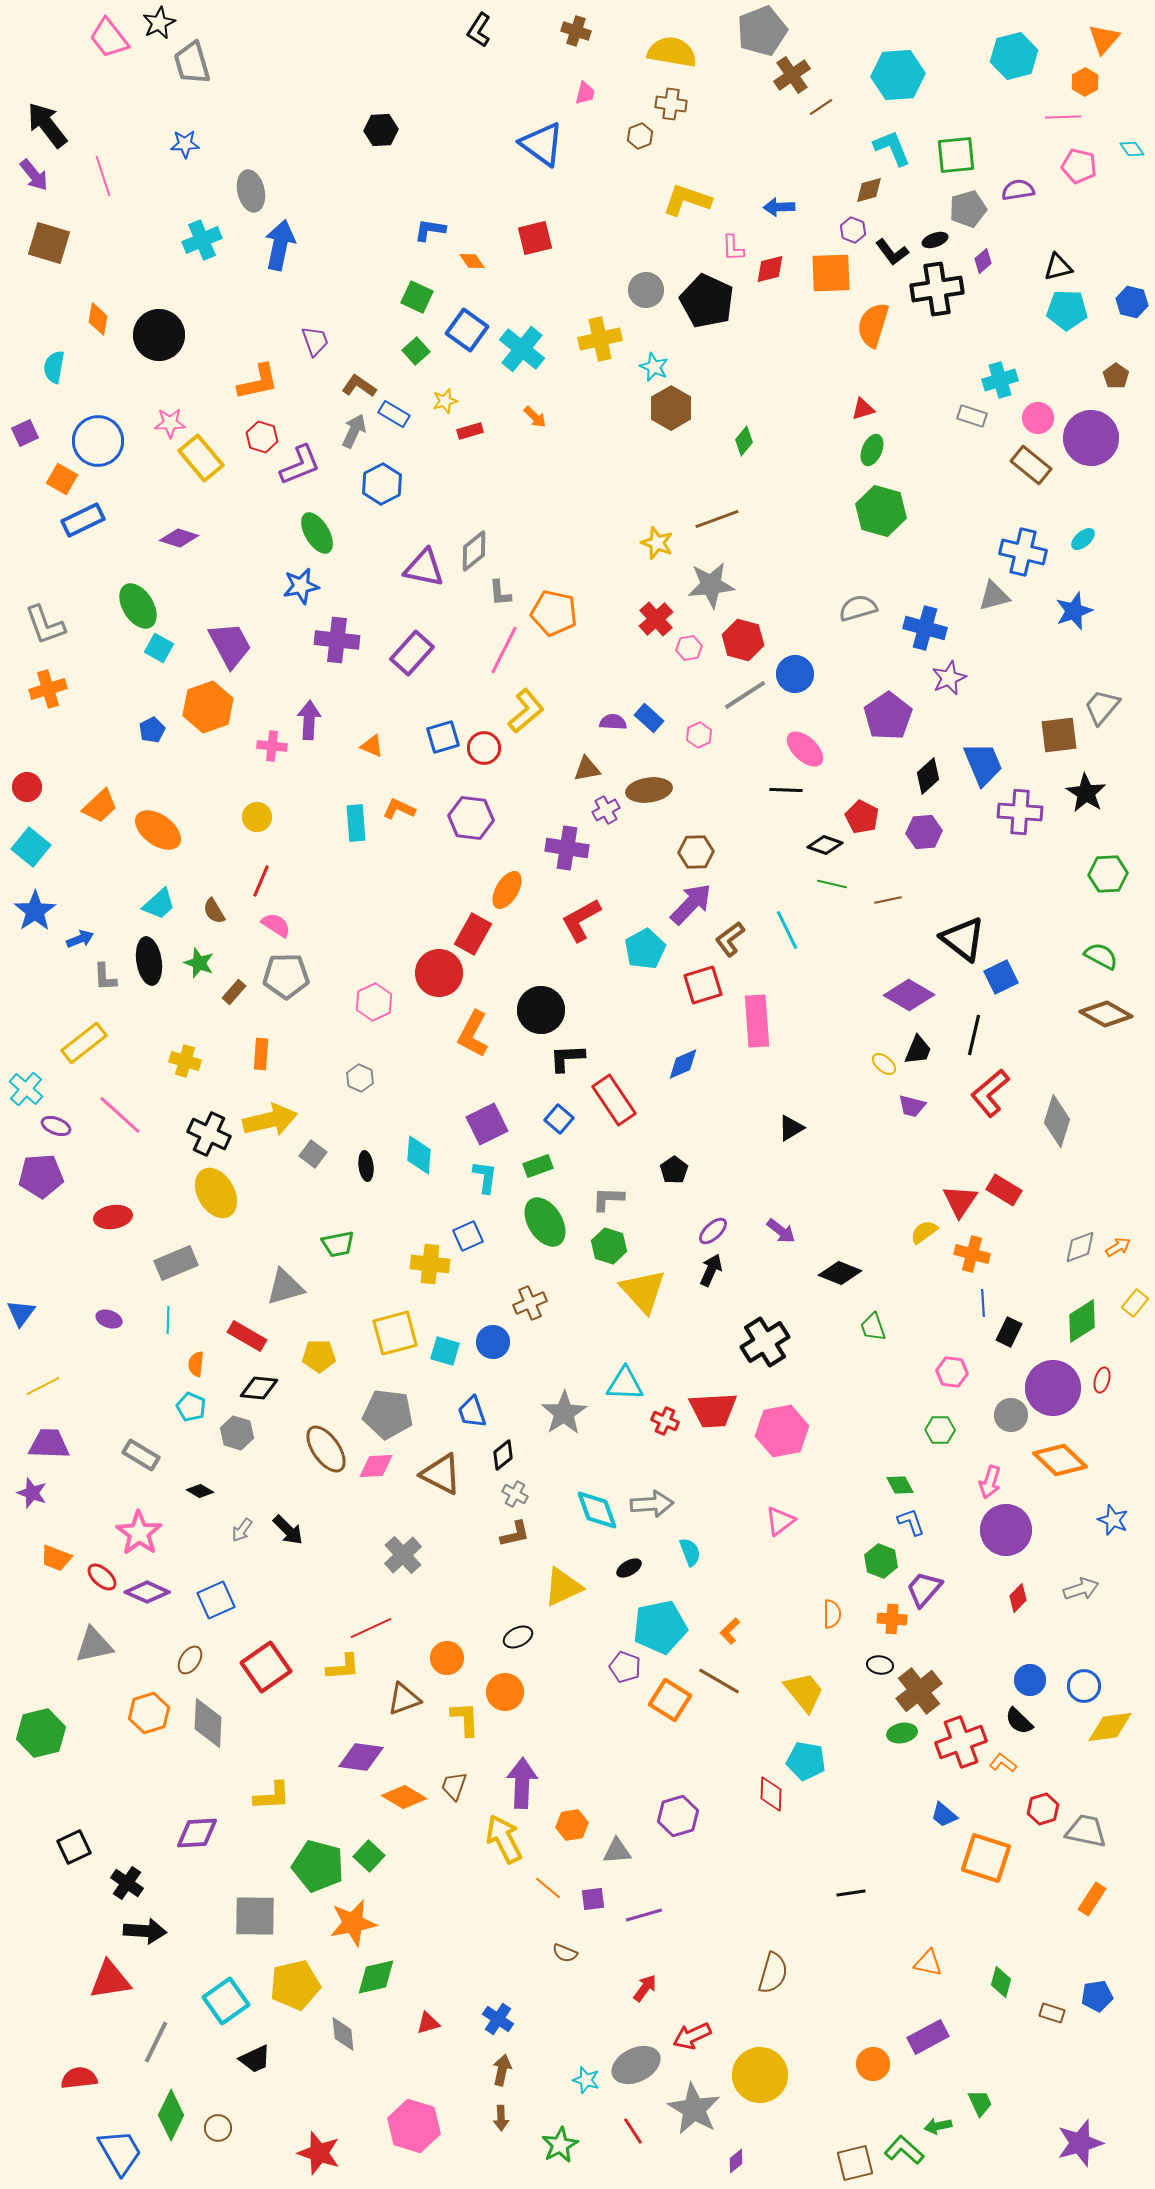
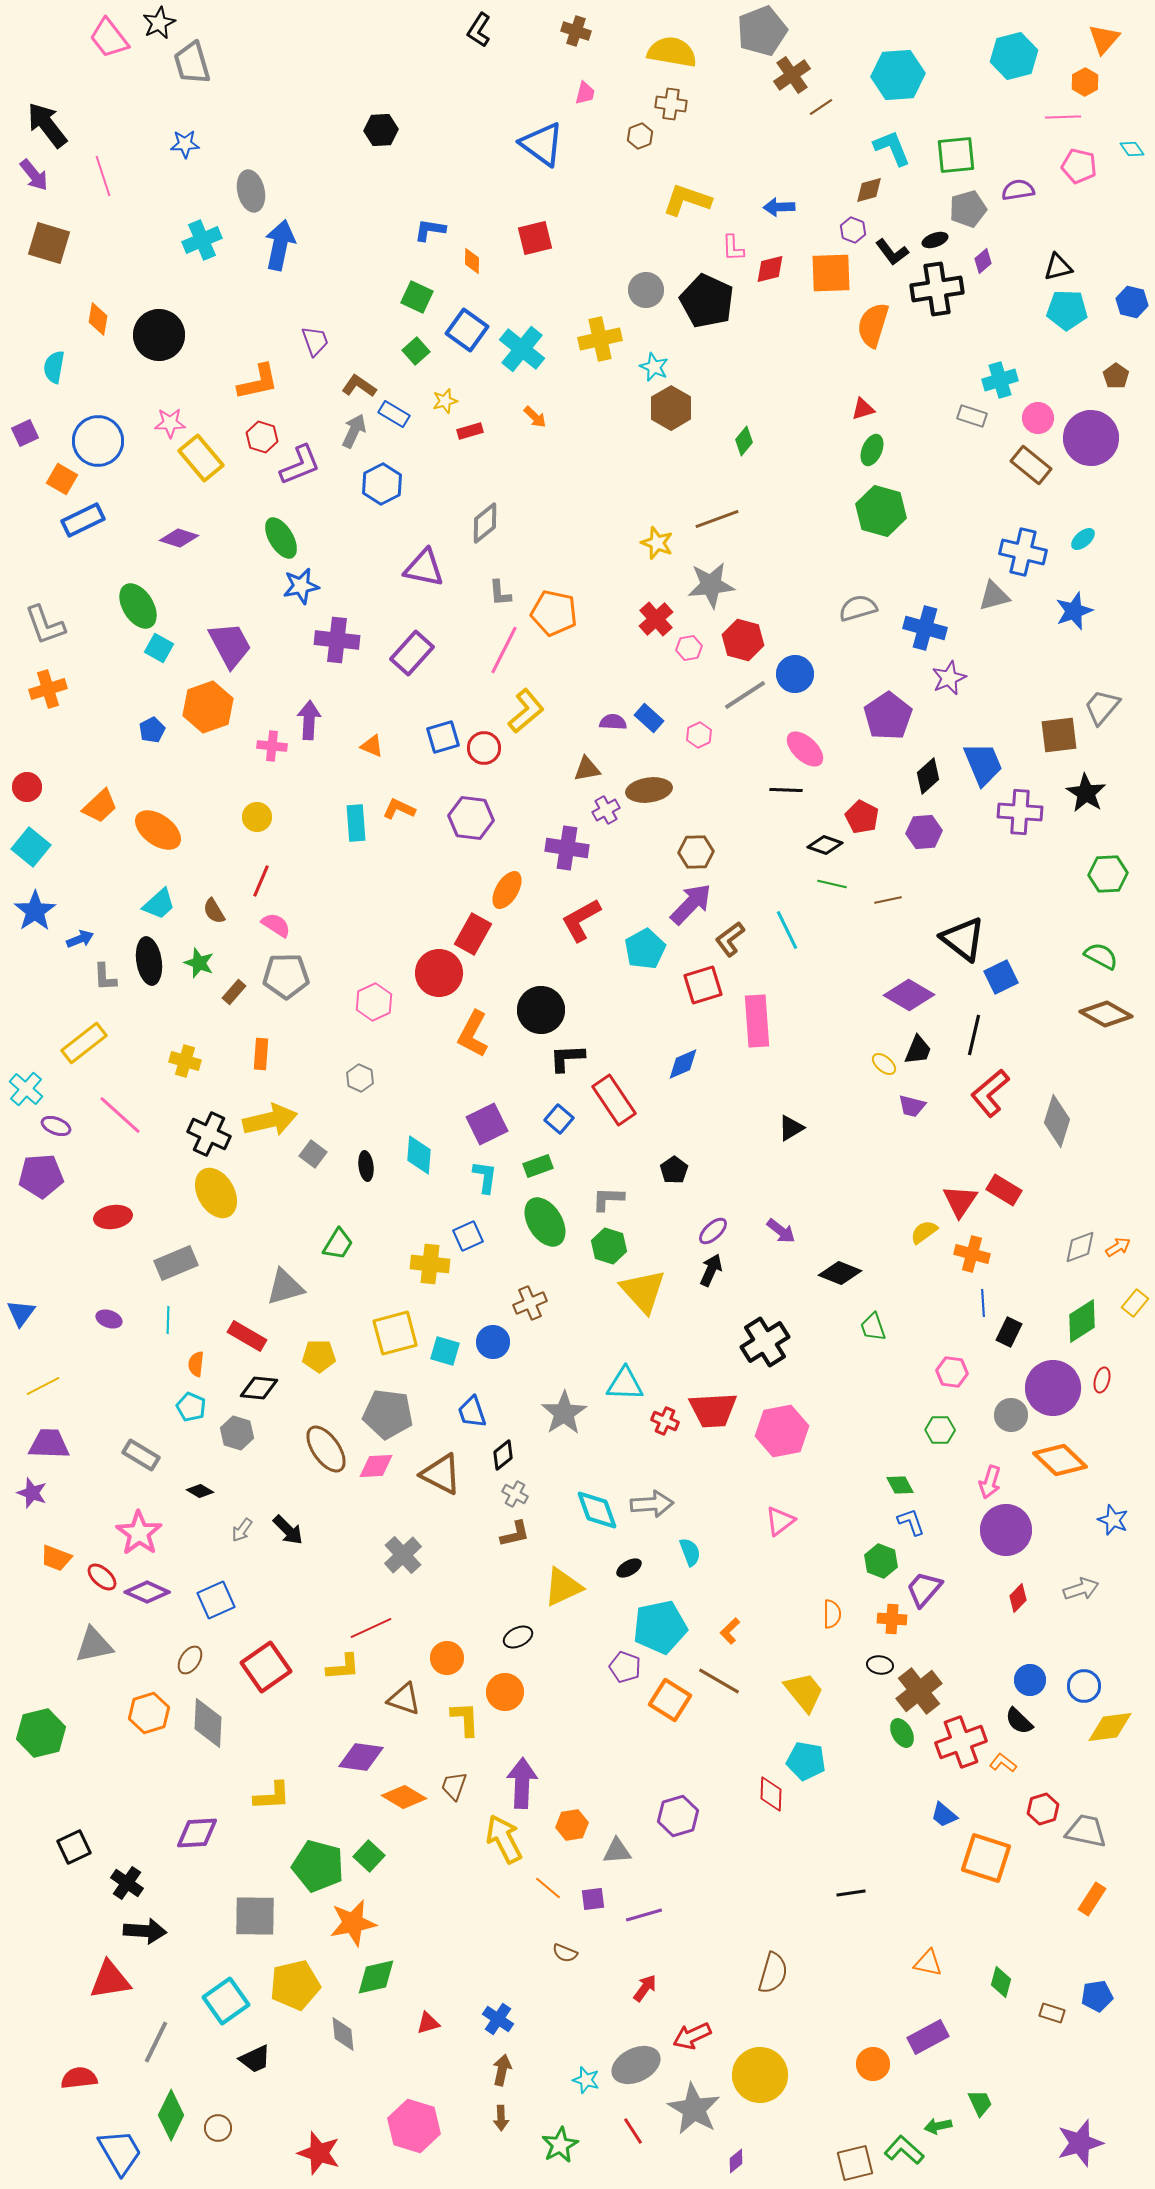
orange diamond at (472, 261): rotated 36 degrees clockwise
green ellipse at (317, 533): moved 36 px left, 5 px down
gray diamond at (474, 551): moved 11 px right, 28 px up
green trapezoid at (338, 1244): rotated 48 degrees counterclockwise
brown triangle at (404, 1699): rotated 39 degrees clockwise
green ellipse at (902, 1733): rotated 72 degrees clockwise
